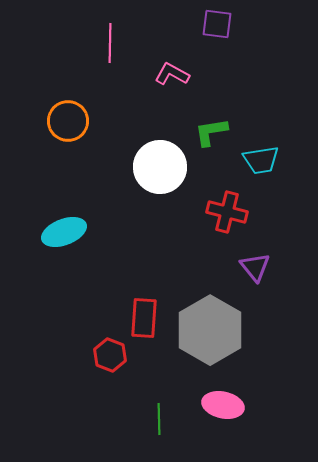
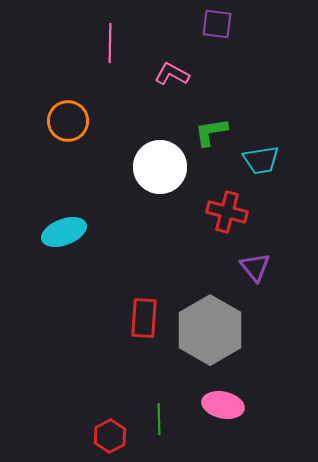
red hexagon: moved 81 px down; rotated 12 degrees clockwise
